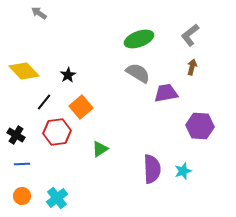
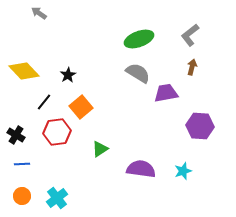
purple semicircle: moved 11 px left; rotated 80 degrees counterclockwise
